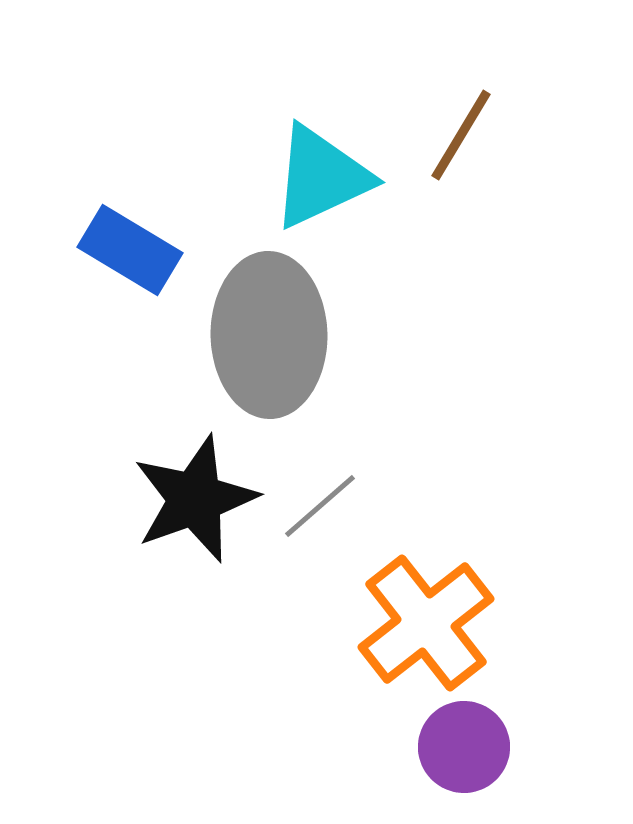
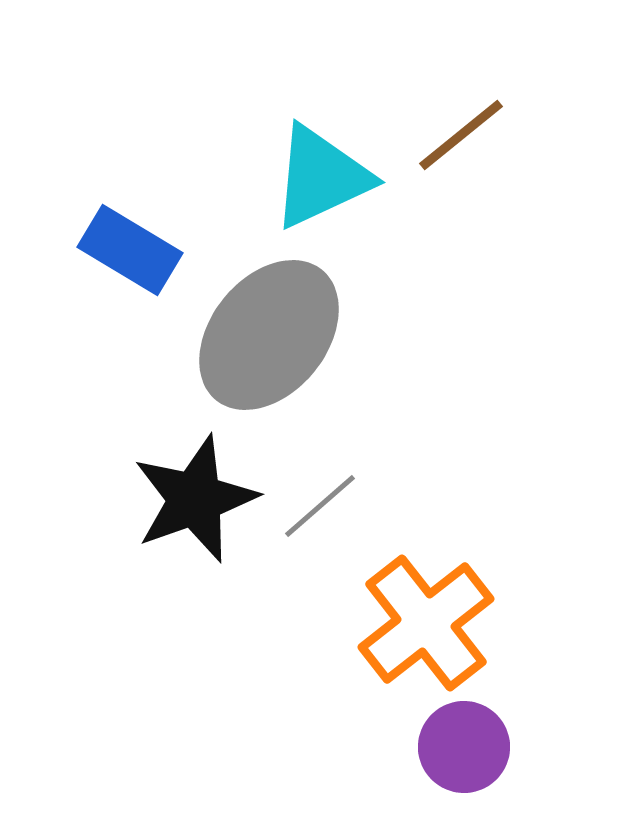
brown line: rotated 20 degrees clockwise
gray ellipse: rotated 40 degrees clockwise
